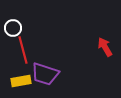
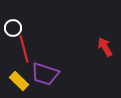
red line: moved 1 px right, 1 px up
yellow rectangle: moved 2 px left; rotated 54 degrees clockwise
